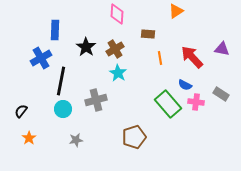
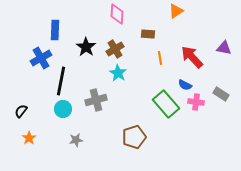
purple triangle: moved 2 px right, 1 px up
green rectangle: moved 2 px left
